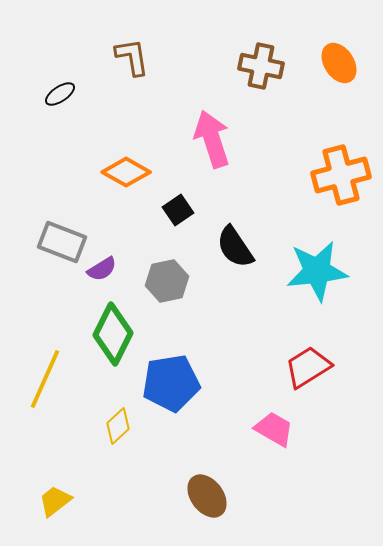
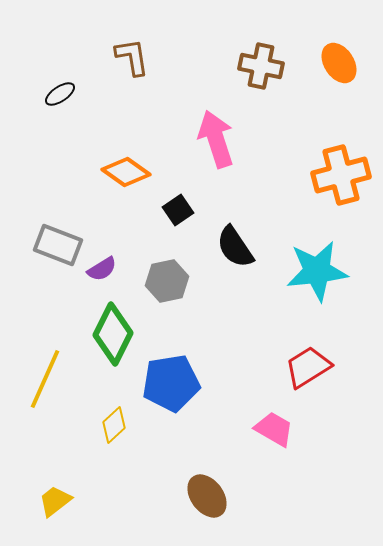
pink arrow: moved 4 px right
orange diamond: rotated 6 degrees clockwise
gray rectangle: moved 4 px left, 3 px down
yellow diamond: moved 4 px left, 1 px up
